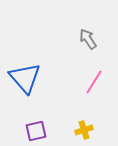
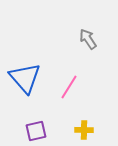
pink line: moved 25 px left, 5 px down
yellow cross: rotated 18 degrees clockwise
